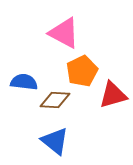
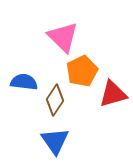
pink triangle: moved 1 px left, 4 px down; rotated 16 degrees clockwise
red triangle: moved 1 px up
brown diamond: rotated 60 degrees counterclockwise
blue triangle: rotated 16 degrees clockwise
